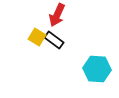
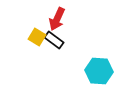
red arrow: moved 4 px down
cyan hexagon: moved 2 px right, 2 px down
